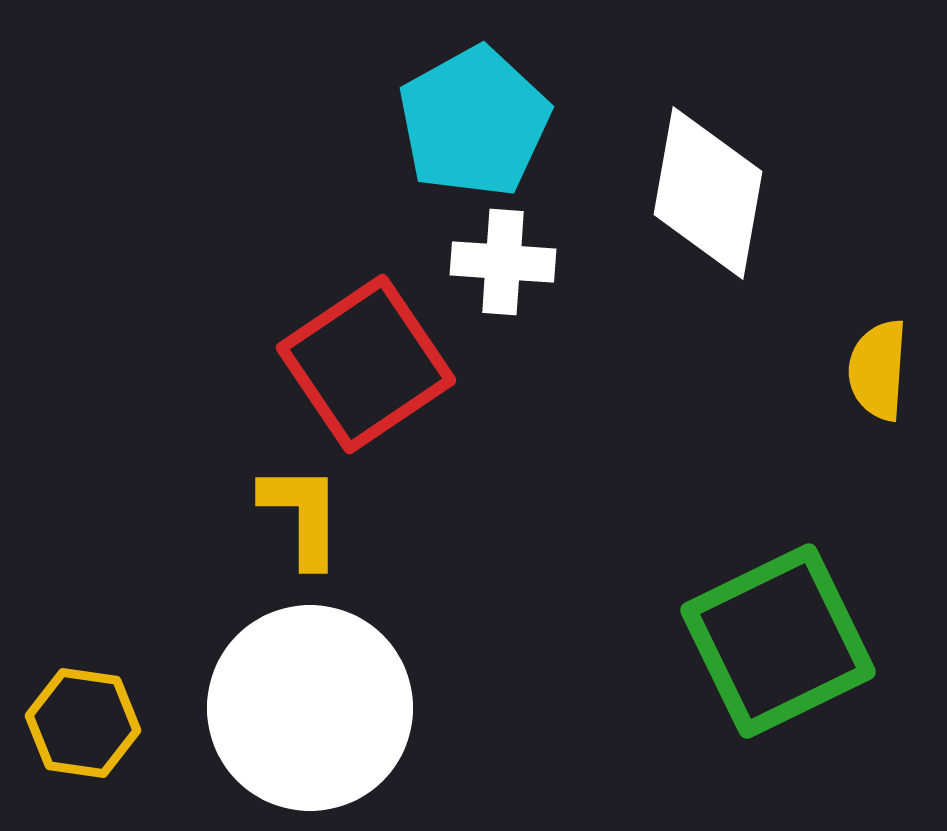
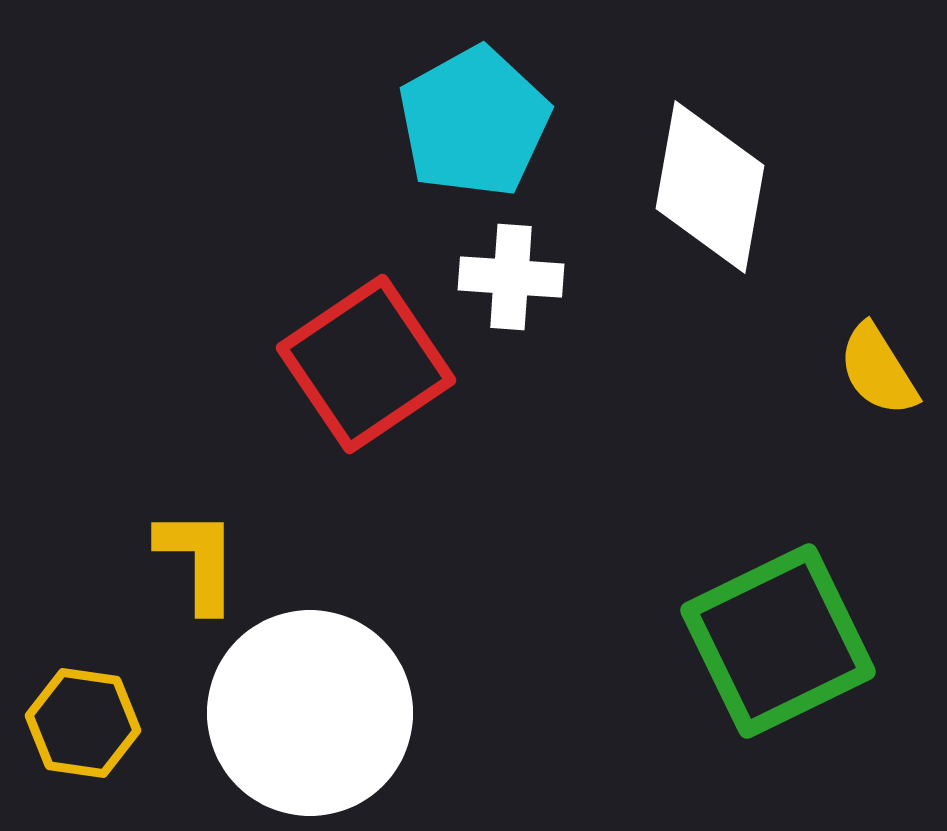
white diamond: moved 2 px right, 6 px up
white cross: moved 8 px right, 15 px down
yellow semicircle: rotated 36 degrees counterclockwise
yellow L-shape: moved 104 px left, 45 px down
white circle: moved 5 px down
